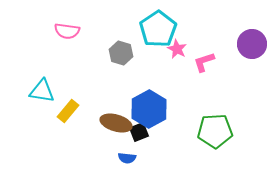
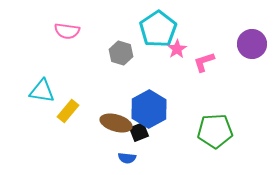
pink star: rotated 12 degrees clockwise
